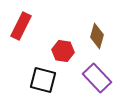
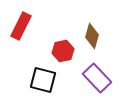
brown diamond: moved 5 px left
red hexagon: rotated 20 degrees counterclockwise
